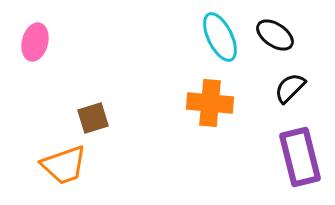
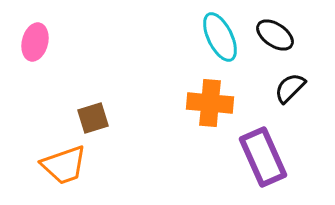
purple rectangle: moved 37 px left; rotated 10 degrees counterclockwise
